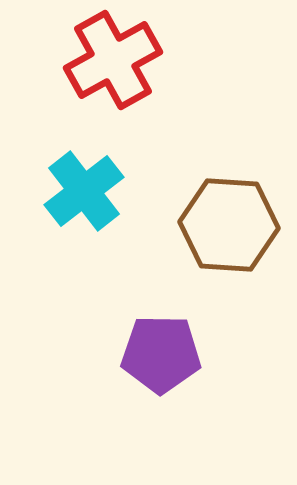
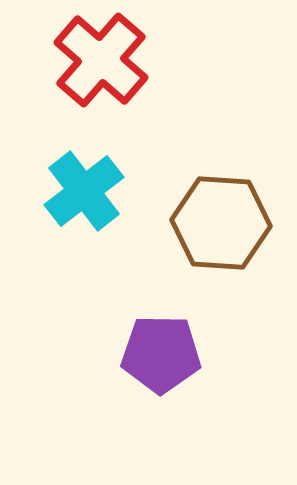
red cross: moved 12 px left; rotated 20 degrees counterclockwise
brown hexagon: moved 8 px left, 2 px up
